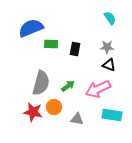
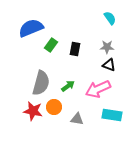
green rectangle: moved 1 px down; rotated 56 degrees counterclockwise
red star: moved 1 px up
